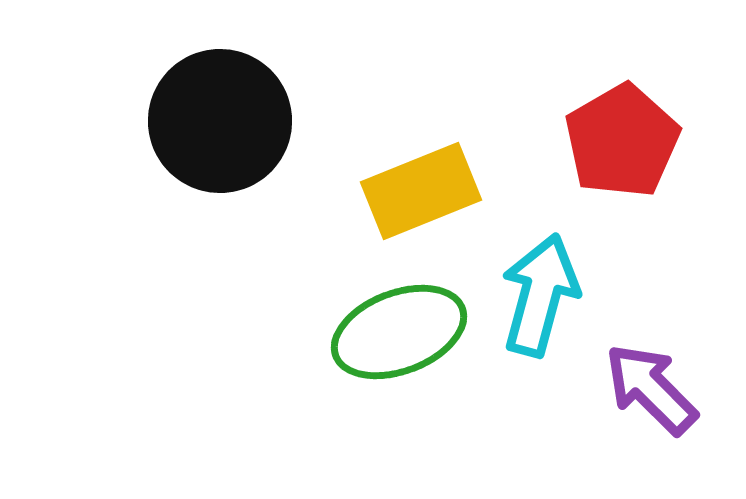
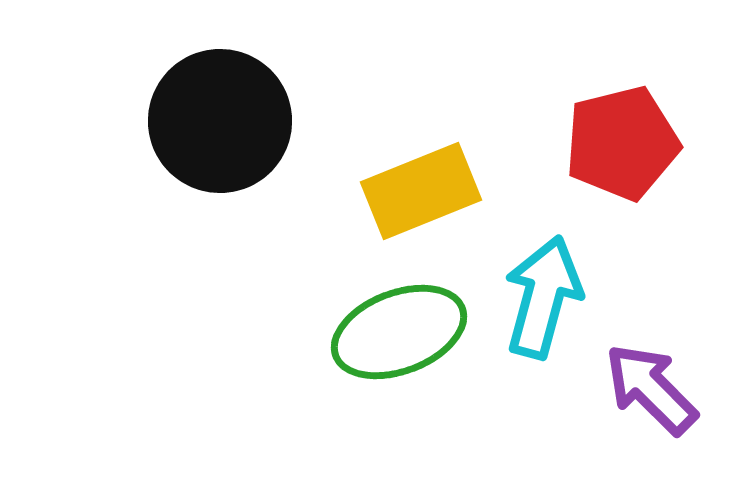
red pentagon: moved 2 px down; rotated 16 degrees clockwise
cyan arrow: moved 3 px right, 2 px down
